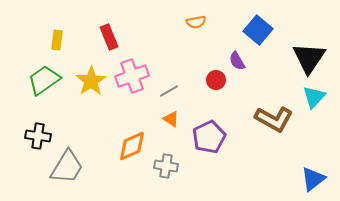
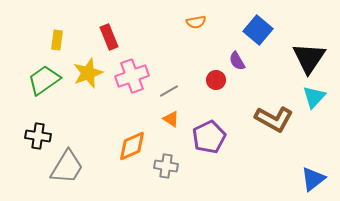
yellow star: moved 3 px left, 8 px up; rotated 12 degrees clockwise
